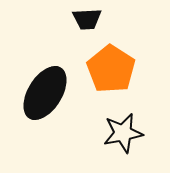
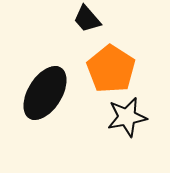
black trapezoid: rotated 52 degrees clockwise
black star: moved 4 px right, 16 px up
